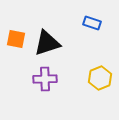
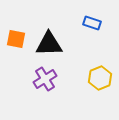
black triangle: moved 2 px right, 1 px down; rotated 16 degrees clockwise
purple cross: rotated 30 degrees counterclockwise
